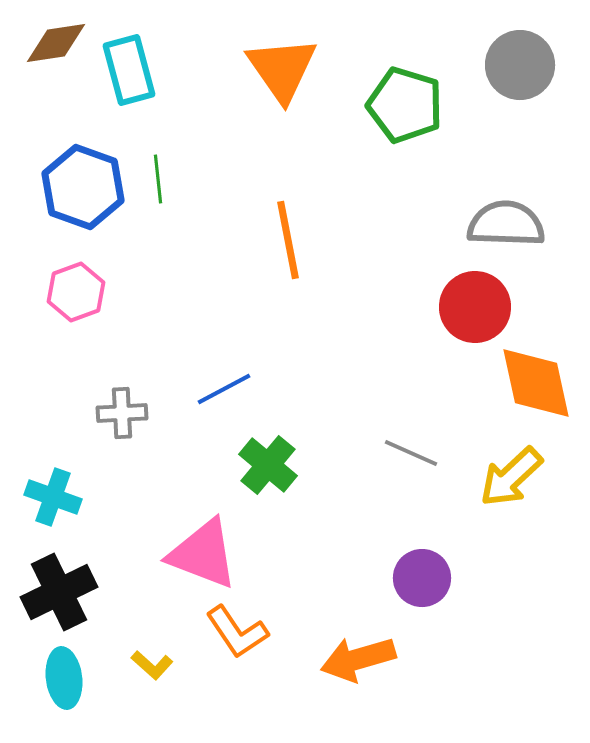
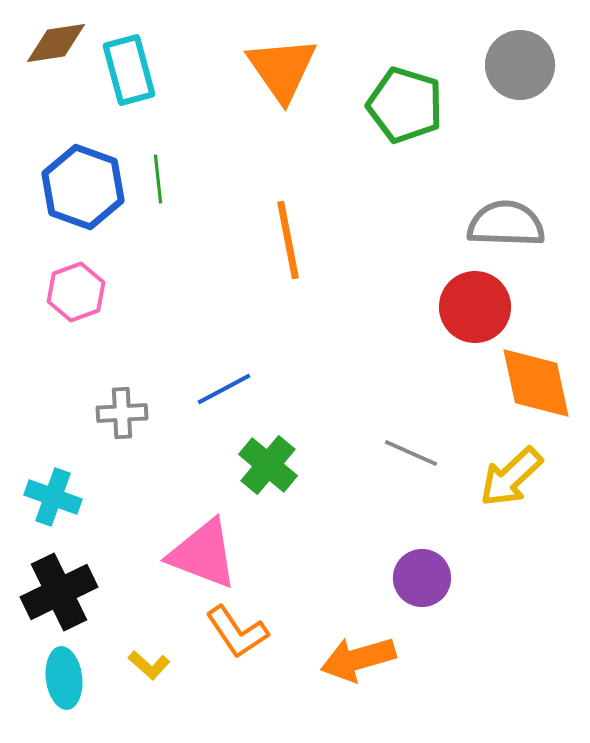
yellow L-shape: moved 3 px left
